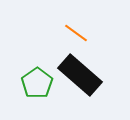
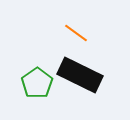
black rectangle: rotated 15 degrees counterclockwise
